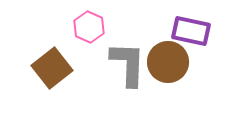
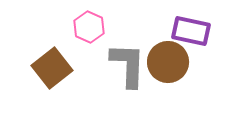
gray L-shape: moved 1 px down
